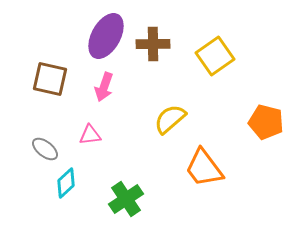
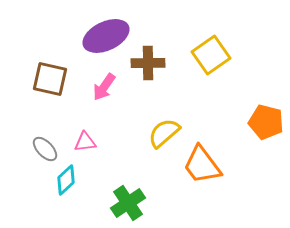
purple ellipse: rotated 36 degrees clockwise
brown cross: moved 5 px left, 19 px down
yellow square: moved 4 px left, 1 px up
pink arrow: rotated 16 degrees clockwise
yellow semicircle: moved 6 px left, 14 px down
pink triangle: moved 5 px left, 7 px down
gray ellipse: rotated 8 degrees clockwise
orange trapezoid: moved 2 px left, 3 px up
cyan diamond: moved 3 px up
green cross: moved 2 px right, 4 px down
